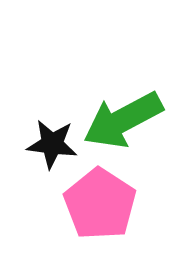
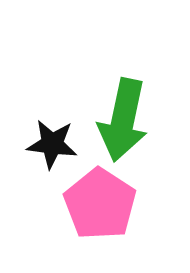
green arrow: rotated 50 degrees counterclockwise
